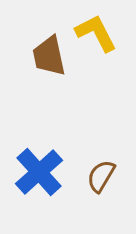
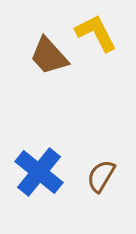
brown trapezoid: rotated 30 degrees counterclockwise
blue cross: rotated 9 degrees counterclockwise
